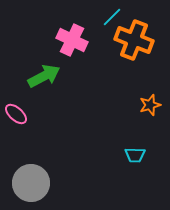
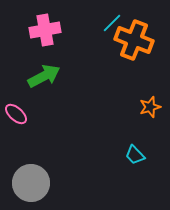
cyan line: moved 6 px down
pink cross: moved 27 px left, 10 px up; rotated 36 degrees counterclockwise
orange star: moved 2 px down
cyan trapezoid: rotated 45 degrees clockwise
